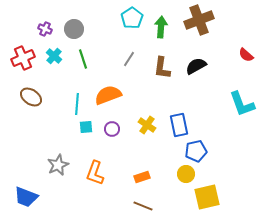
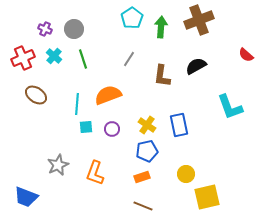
brown L-shape: moved 8 px down
brown ellipse: moved 5 px right, 2 px up
cyan L-shape: moved 12 px left, 3 px down
blue pentagon: moved 49 px left
